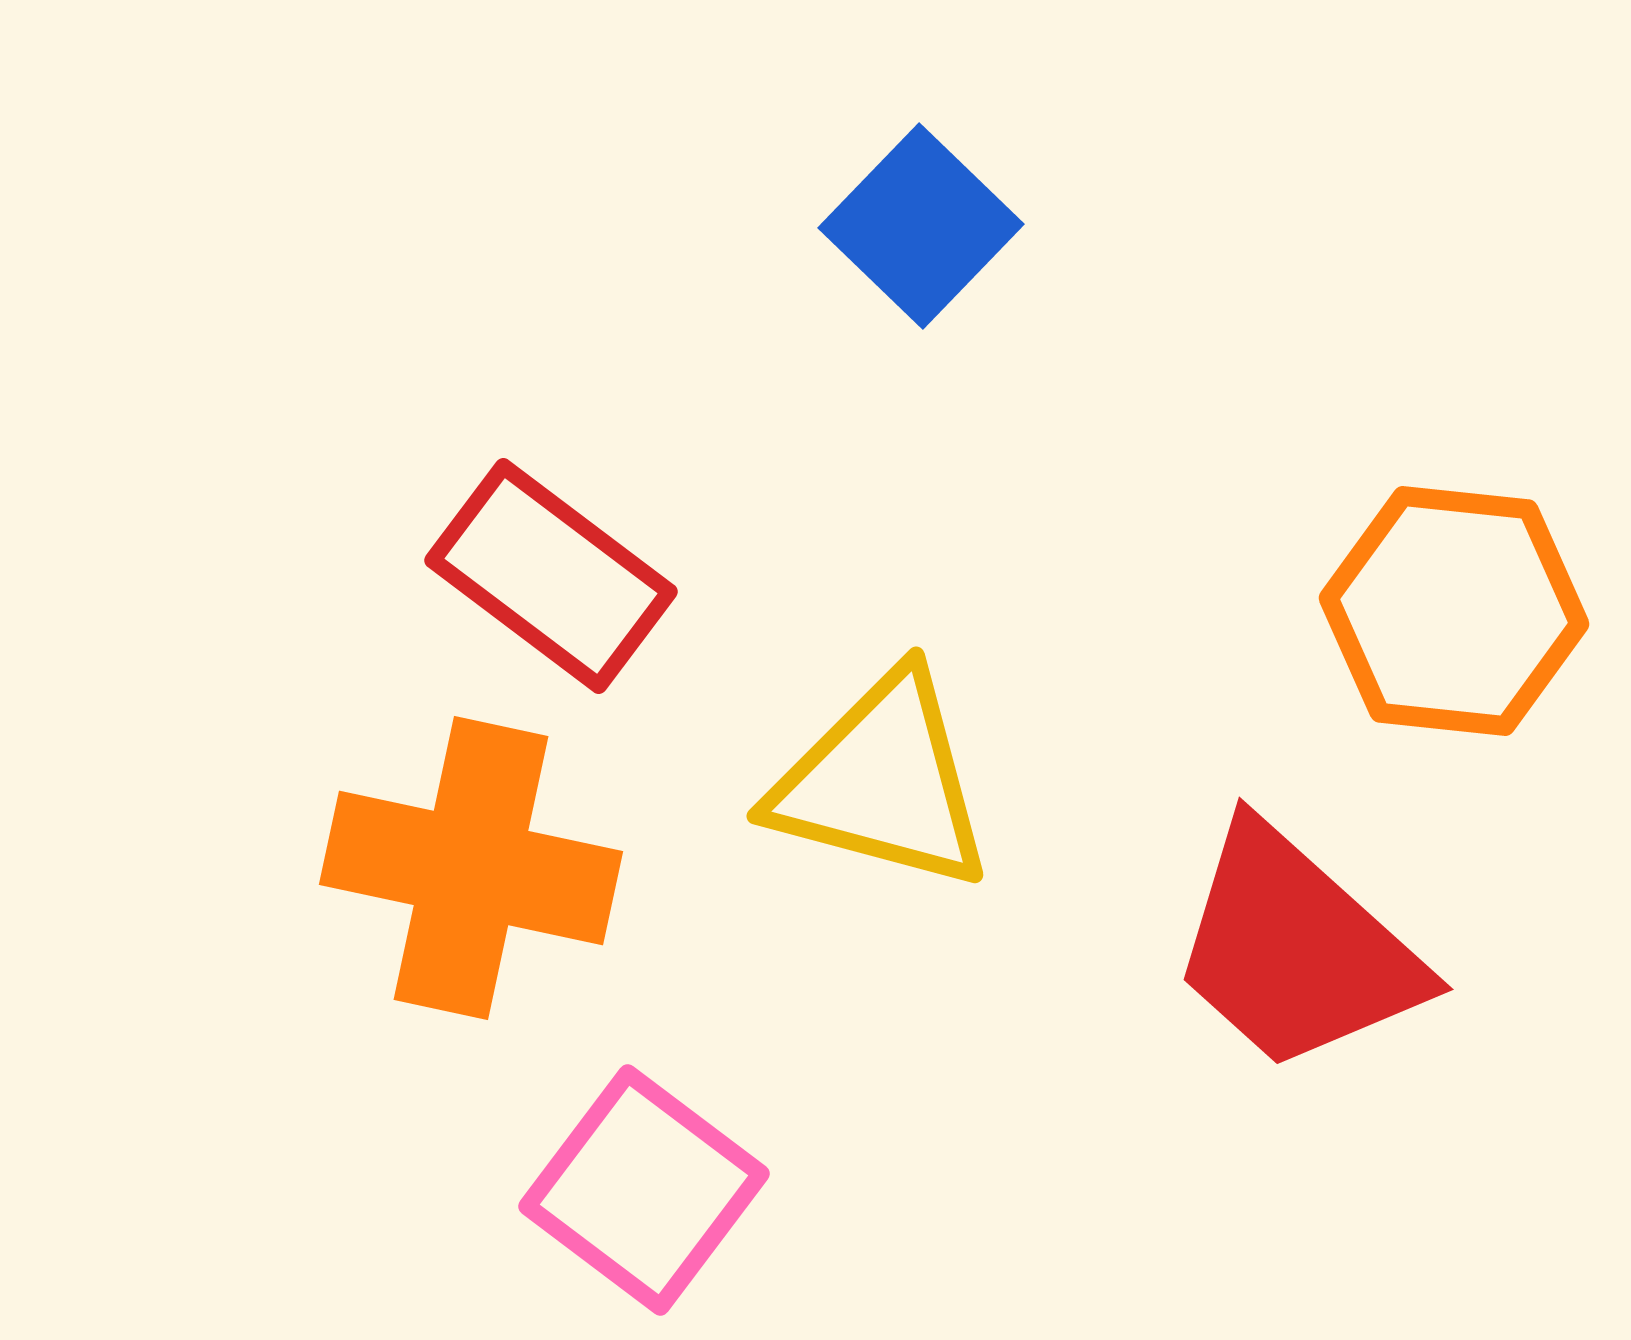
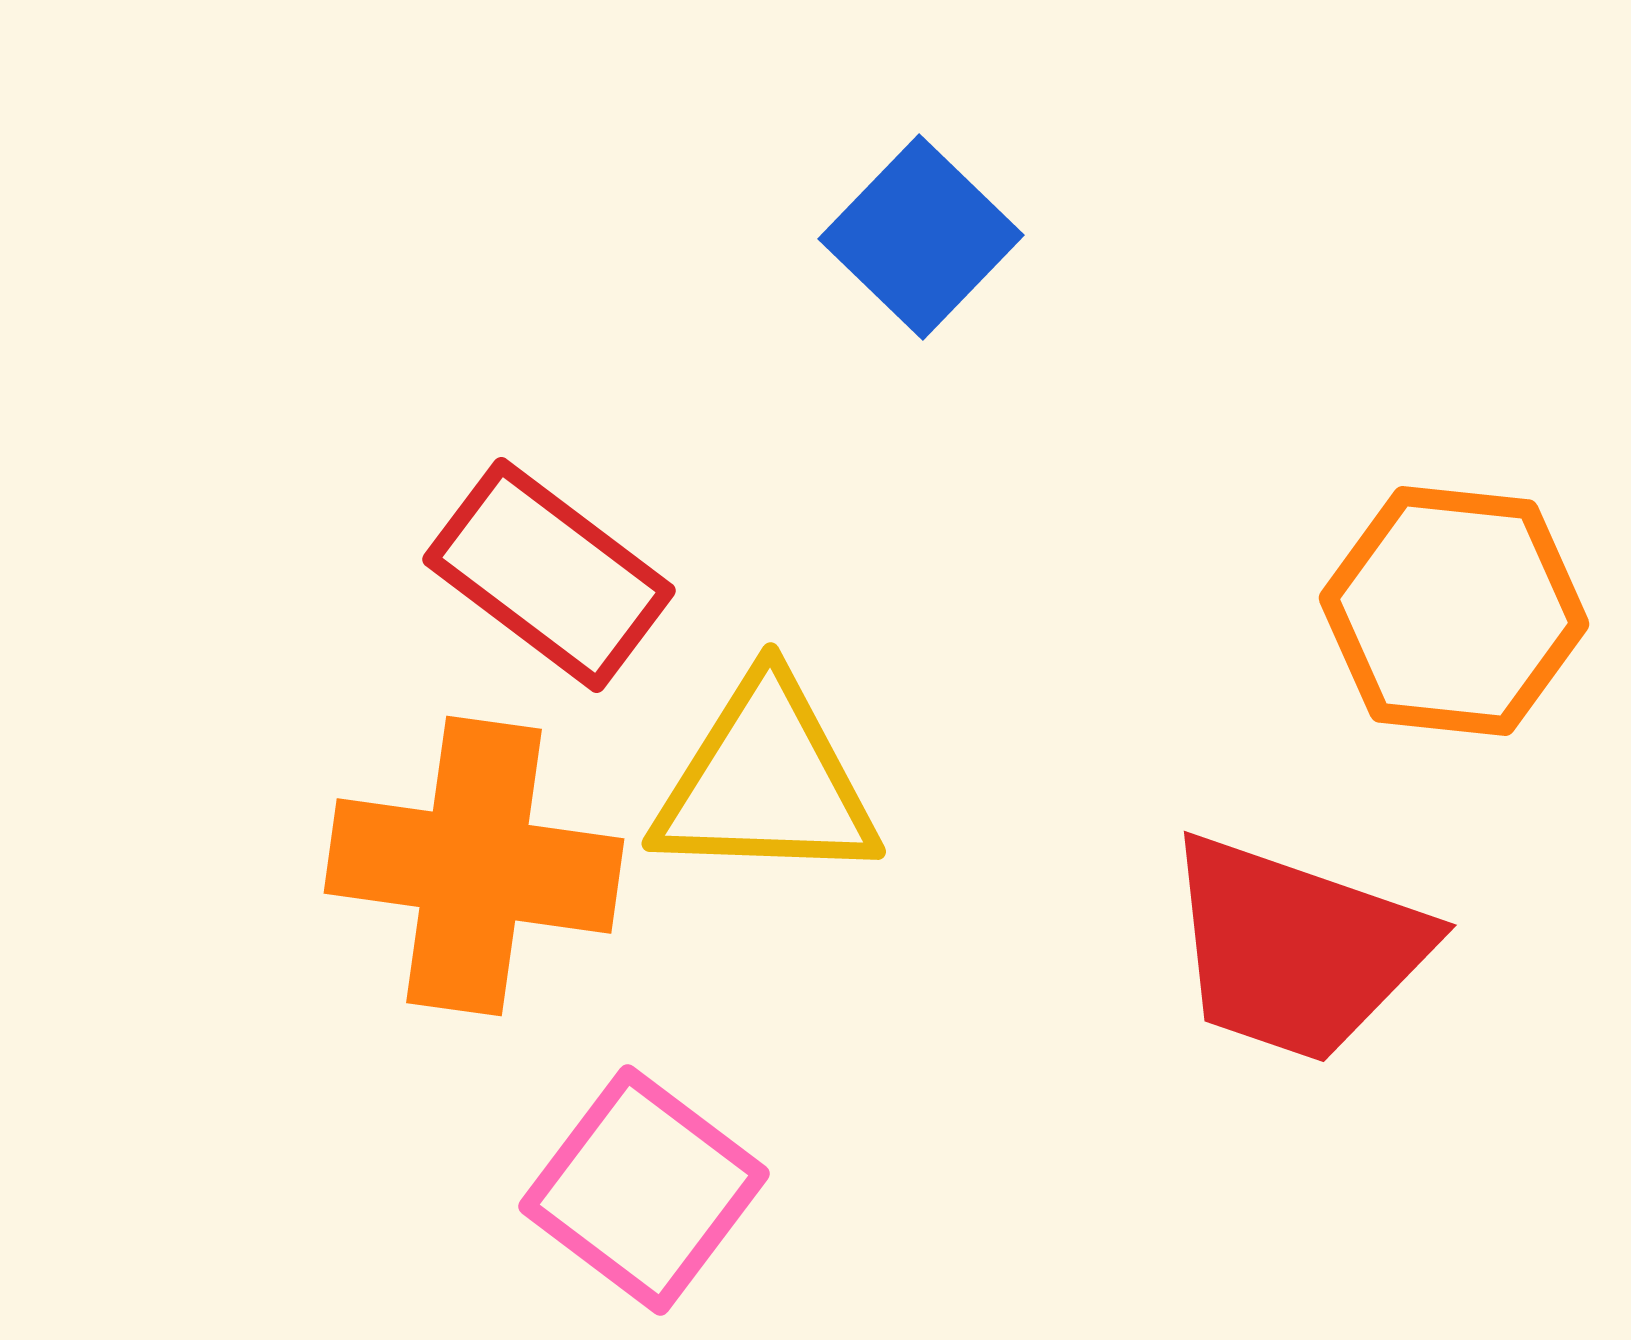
blue square: moved 11 px down
red rectangle: moved 2 px left, 1 px up
yellow triangle: moved 116 px left; rotated 13 degrees counterclockwise
orange cross: moved 3 px right, 2 px up; rotated 4 degrees counterclockwise
red trapezoid: rotated 23 degrees counterclockwise
